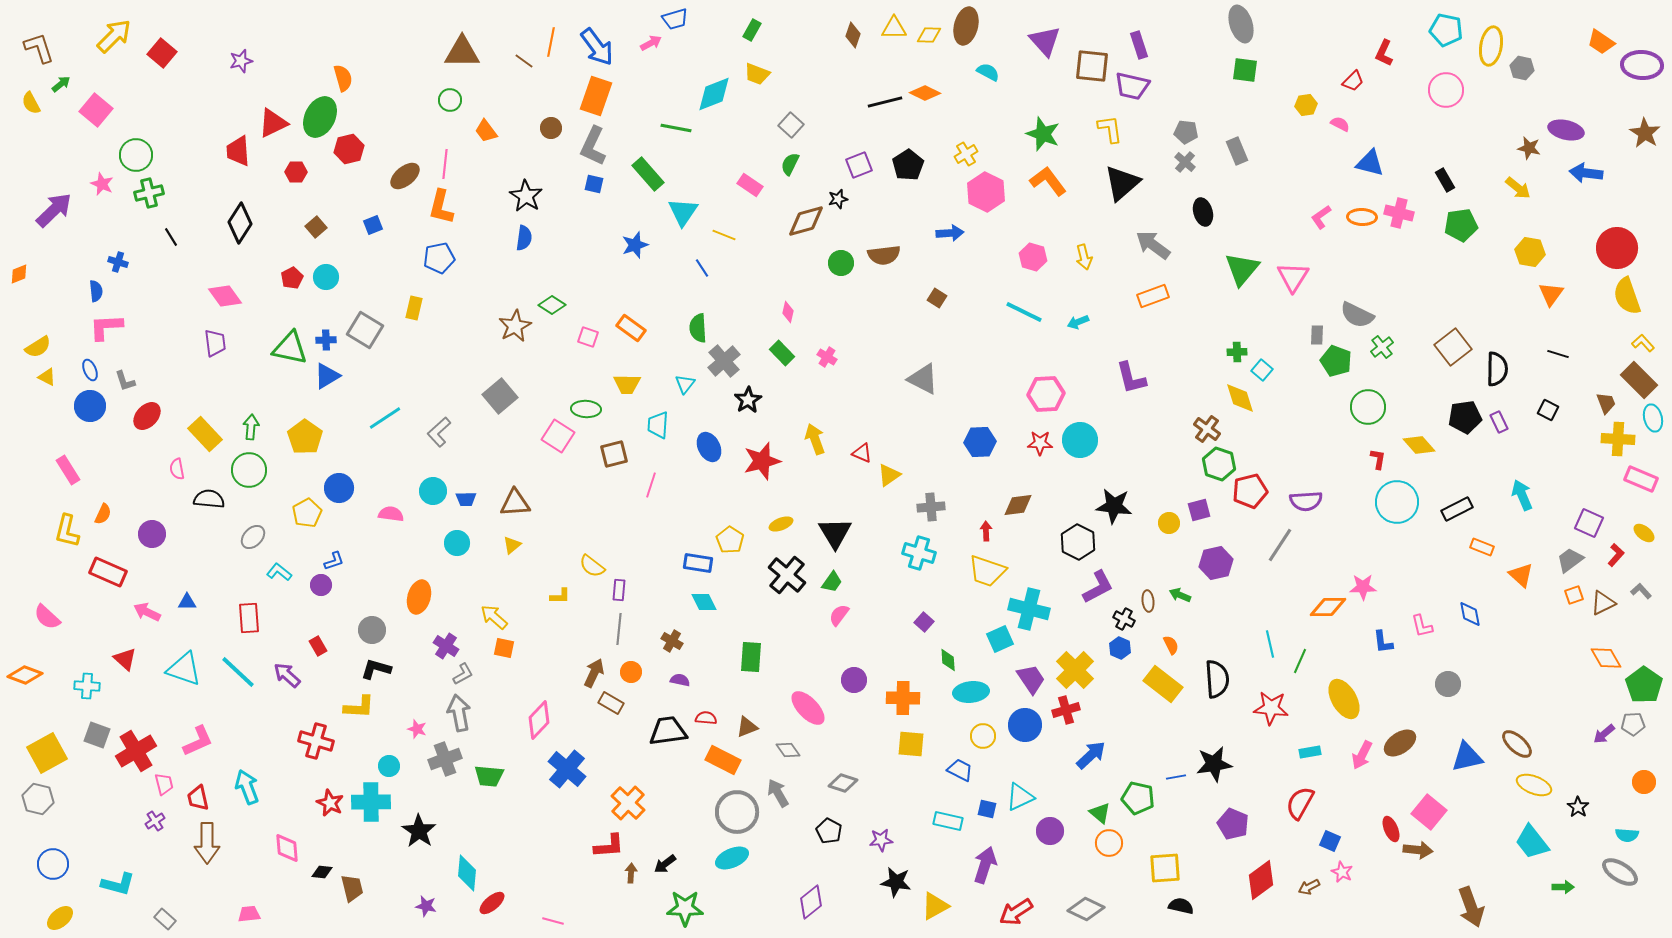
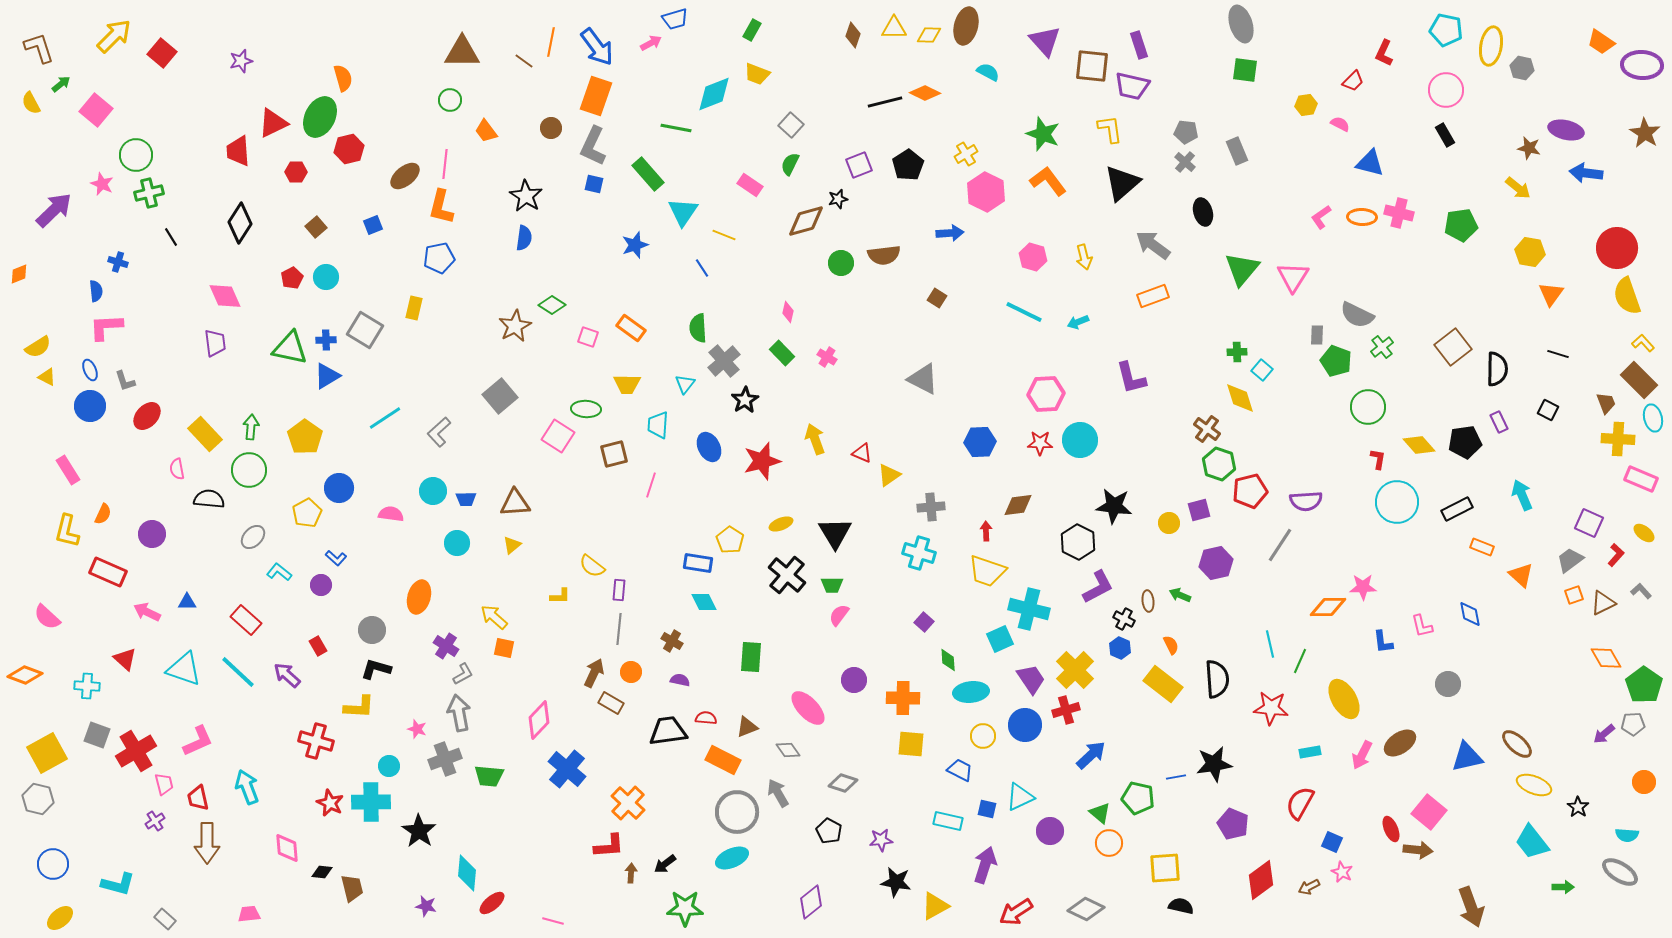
black rectangle at (1445, 180): moved 45 px up
pink diamond at (225, 296): rotated 12 degrees clockwise
black star at (748, 400): moved 3 px left
black pentagon at (1465, 417): moved 25 px down
blue L-shape at (334, 561): moved 2 px right, 3 px up; rotated 60 degrees clockwise
green trapezoid at (832, 582): moved 3 px down; rotated 55 degrees clockwise
red rectangle at (249, 618): moved 3 px left, 2 px down; rotated 44 degrees counterclockwise
blue square at (1330, 841): moved 2 px right, 1 px down
